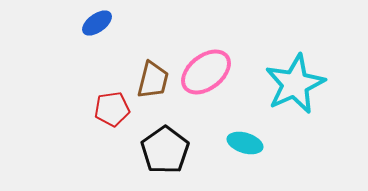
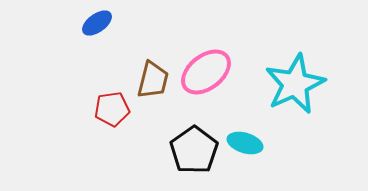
black pentagon: moved 29 px right
